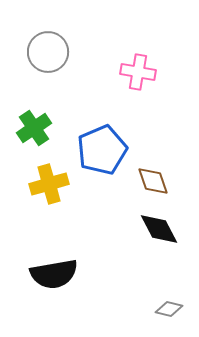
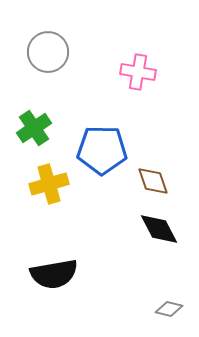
blue pentagon: rotated 24 degrees clockwise
